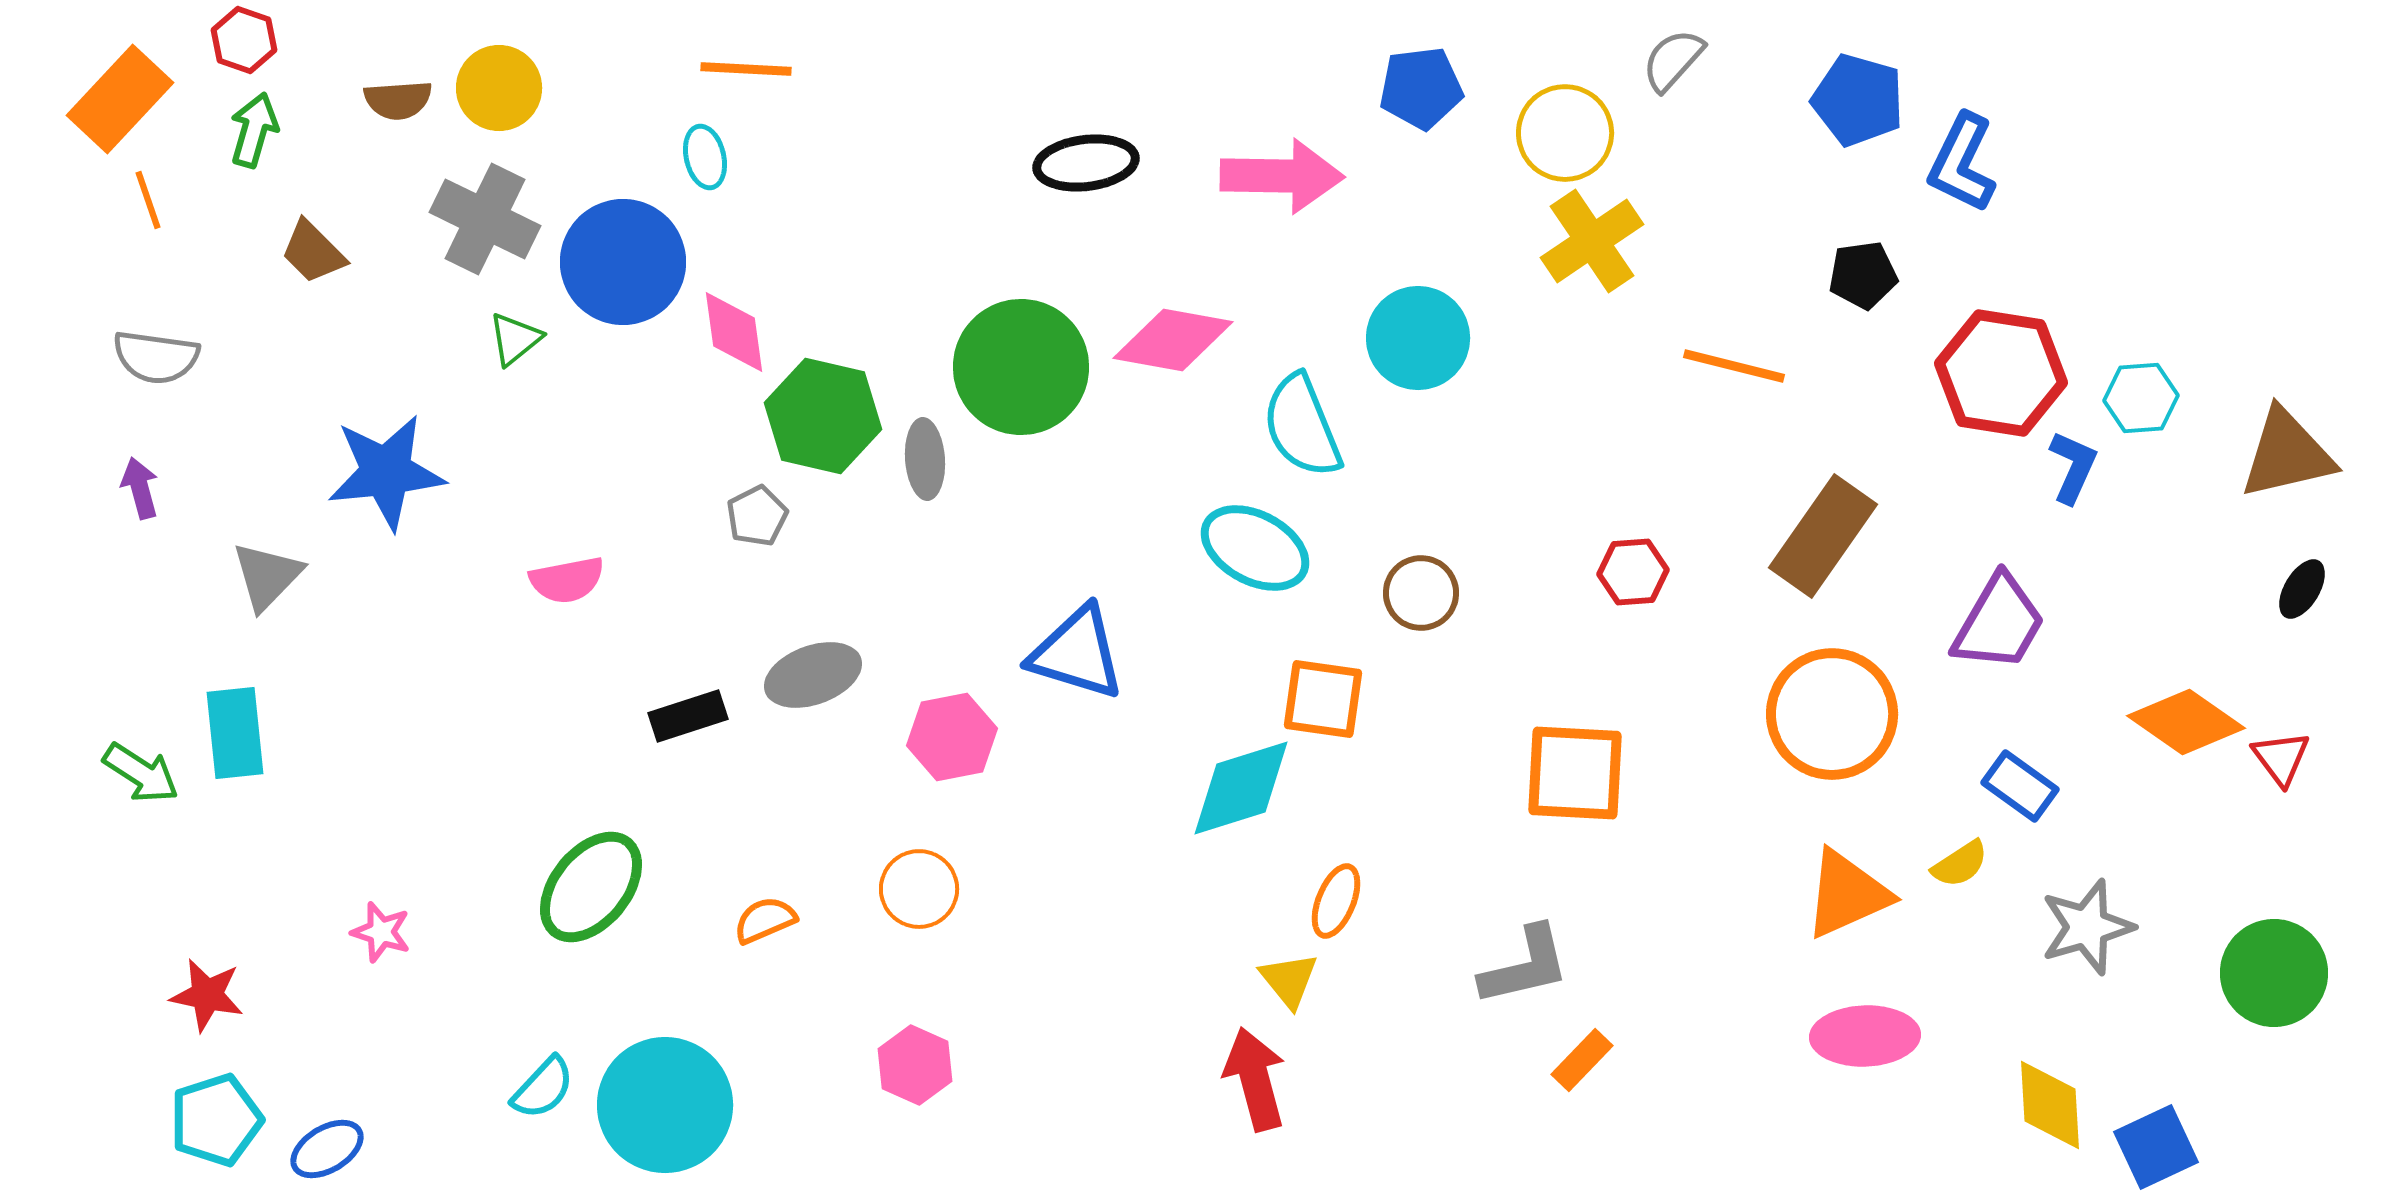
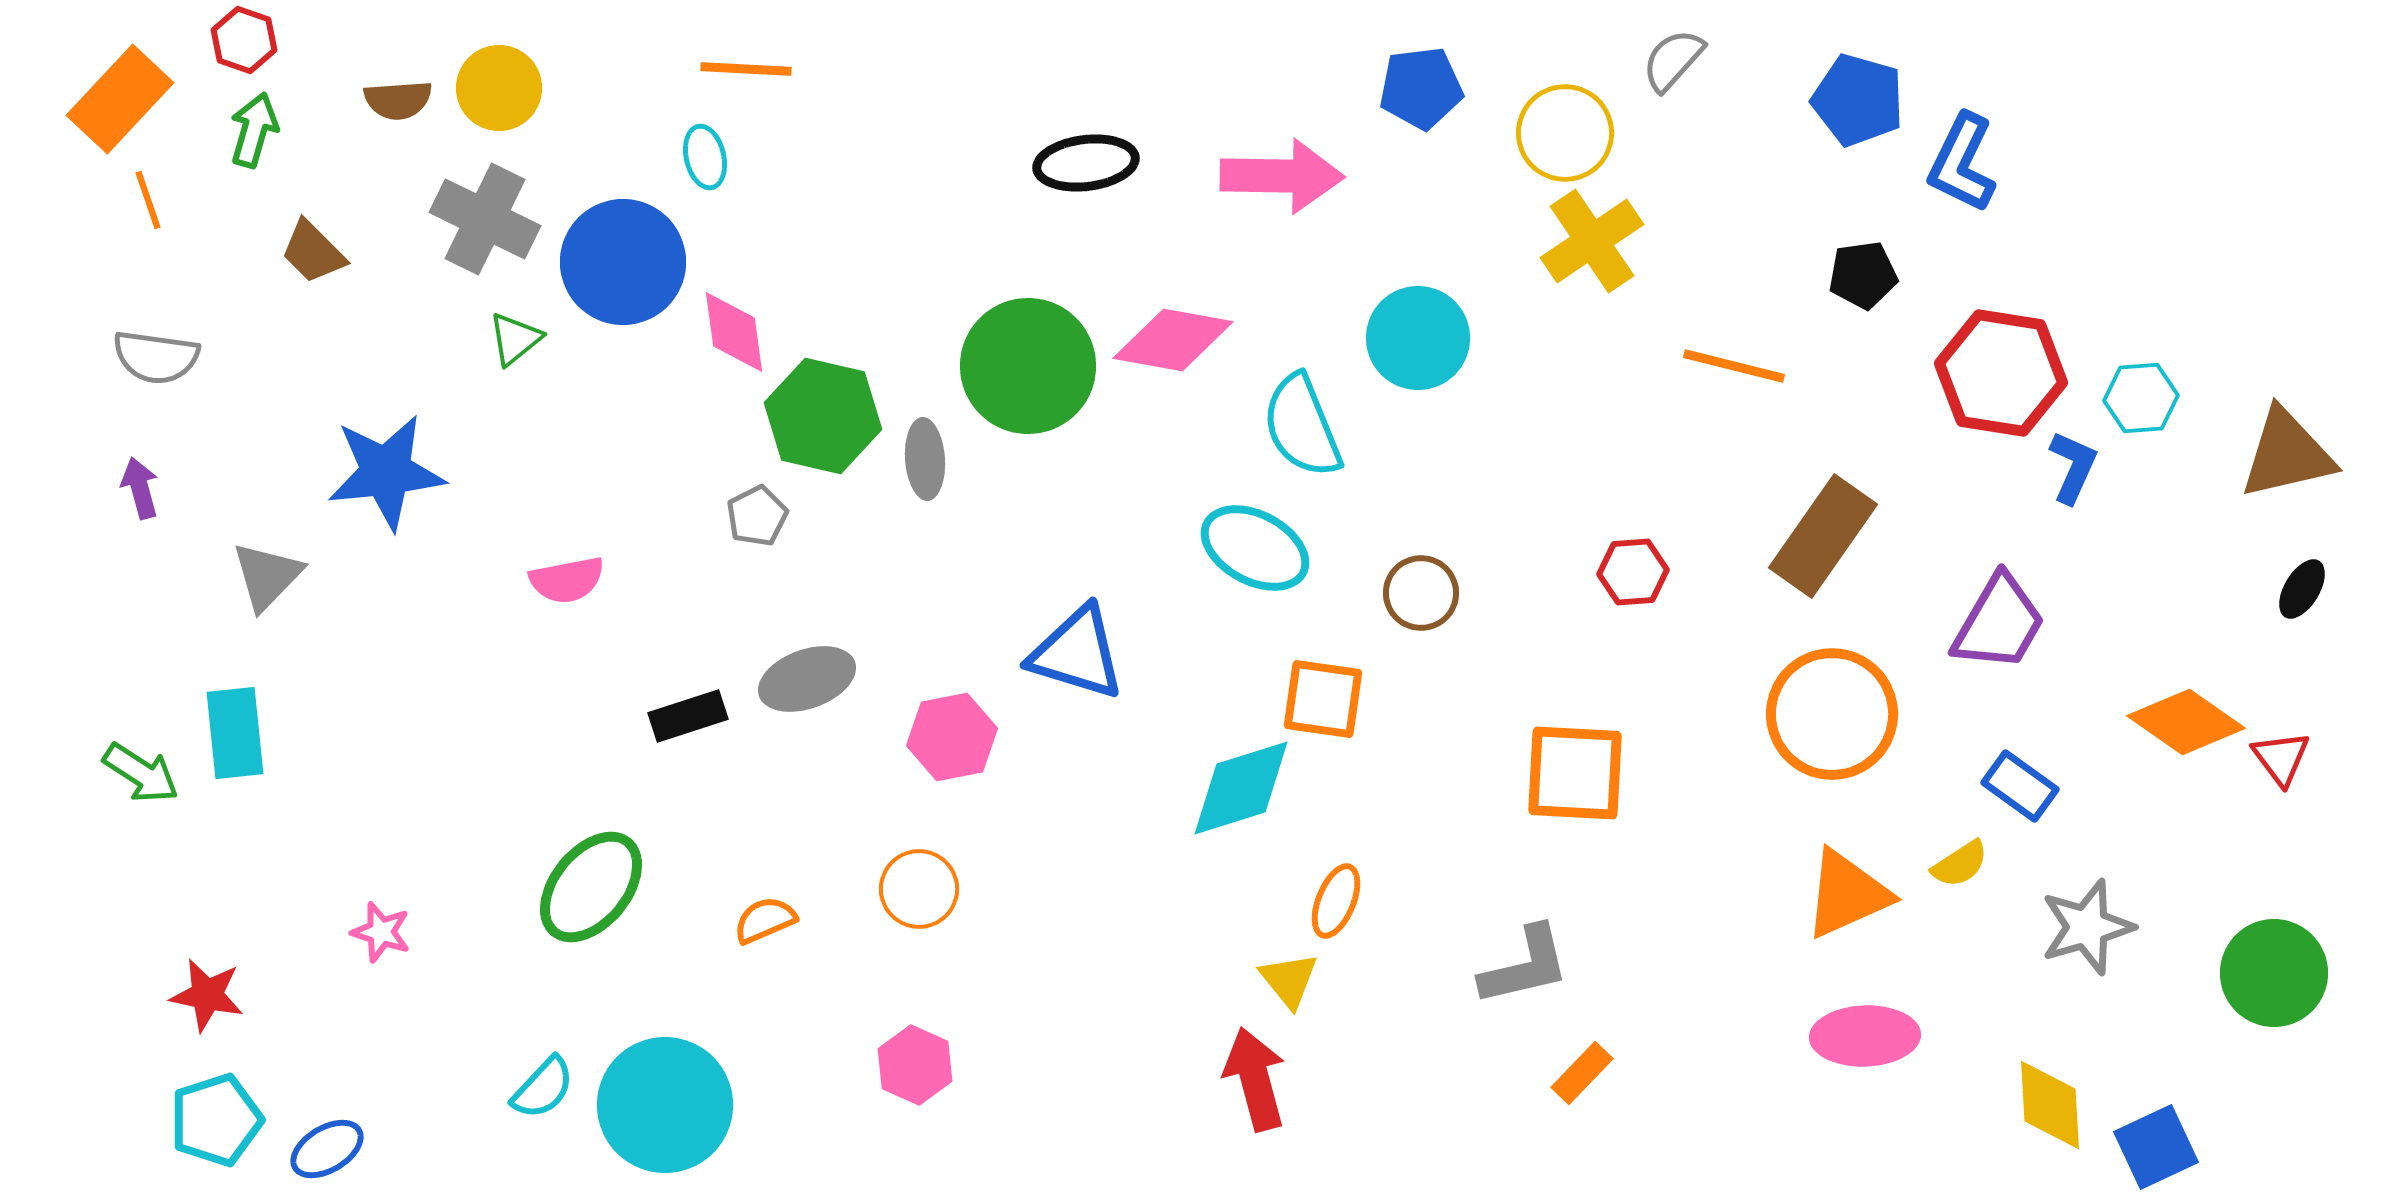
green circle at (1021, 367): moved 7 px right, 1 px up
gray ellipse at (813, 675): moved 6 px left, 4 px down
orange rectangle at (1582, 1060): moved 13 px down
